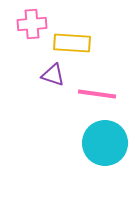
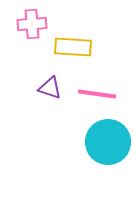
yellow rectangle: moved 1 px right, 4 px down
purple triangle: moved 3 px left, 13 px down
cyan circle: moved 3 px right, 1 px up
